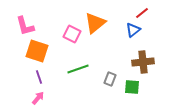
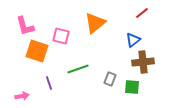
blue triangle: moved 10 px down
pink square: moved 11 px left, 2 px down; rotated 12 degrees counterclockwise
purple line: moved 10 px right, 6 px down
pink arrow: moved 16 px left, 2 px up; rotated 40 degrees clockwise
